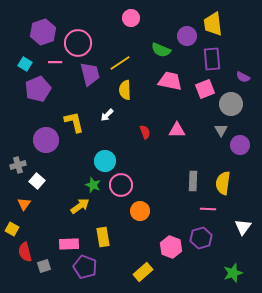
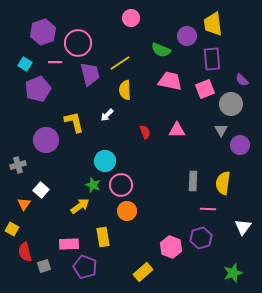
purple semicircle at (243, 77): moved 1 px left, 3 px down; rotated 16 degrees clockwise
white square at (37, 181): moved 4 px right, 9 px down
orange circle at (140, 211): moved 13 px left
